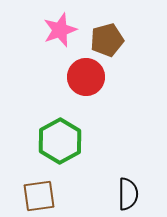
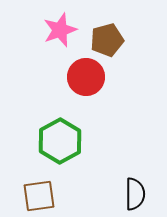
black semicircle: moved 7 px right
